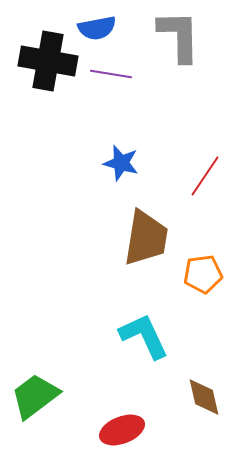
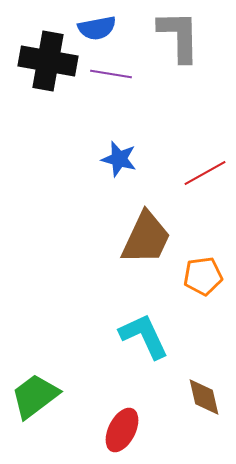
blue star: moved 2 px left, 4 px up
red line: moved 3 px up; rotated 27 degrees clockwise
brown trapezoid: rotated 16 degrees clockwise
orange pentagon: moved 2 px down
red ellipse: rotated 42 degrees counterclockwise
